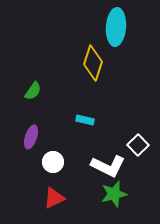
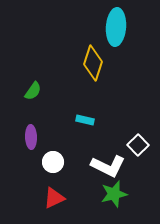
purple ellipse: rotated 20 degrees counterclockwise
